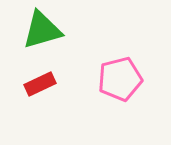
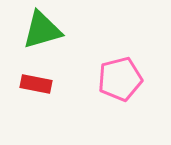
red rectangle: moved 4 px left; rotated 36 degrees clockwise
